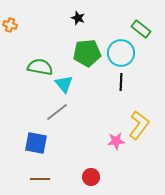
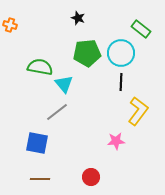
yellow L-shape: moved 1 px left, 14 px up
blue square: moved 1 px right
